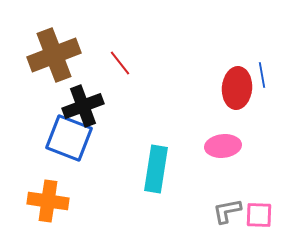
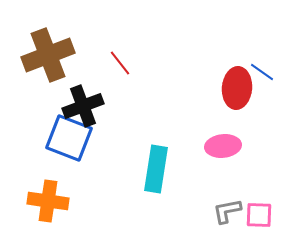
brown cross: moved 6 px left
blue line: moved 3 px up; rotated 45 degrees counterclockwise
